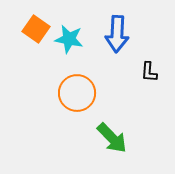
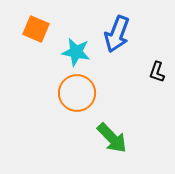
orange square: rotated 12 degrees counterclockwise
blue arrow: rotated 18 degrees clockwise
cyan star: moved 7 px right, 13 px down
black L-shape: moved 8 px right; rotated 15 degrees clockwise
